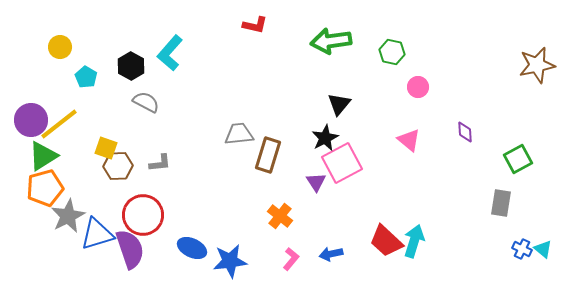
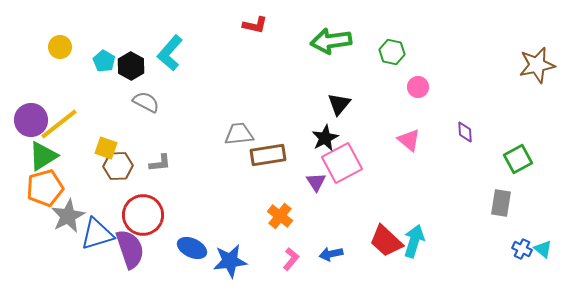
cyan pentagon: moved 18 px right, 16 px up
brown rectangle: rotated 64 degrees clockwise
